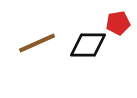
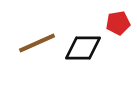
black diamond: moved 5 px left, 3 px down
